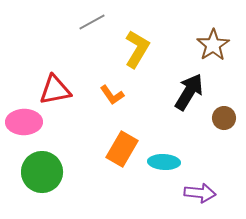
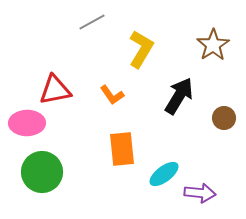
yellow L-shape: moved 4 px right
black arrow: moved 10 px left, 4 px down
pink ellipse: moved 3 px right, 1 px down
orange rectangle: rotated 36 degrees counterclockwise
cyan ellipse: moved 12 px down; rotated 40 degrees counterclockwise
